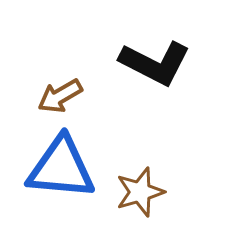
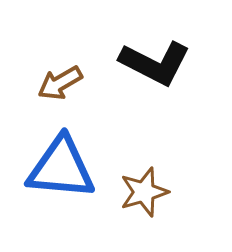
brown arrow: moved 13 px up
brown star: moved 4 px right
